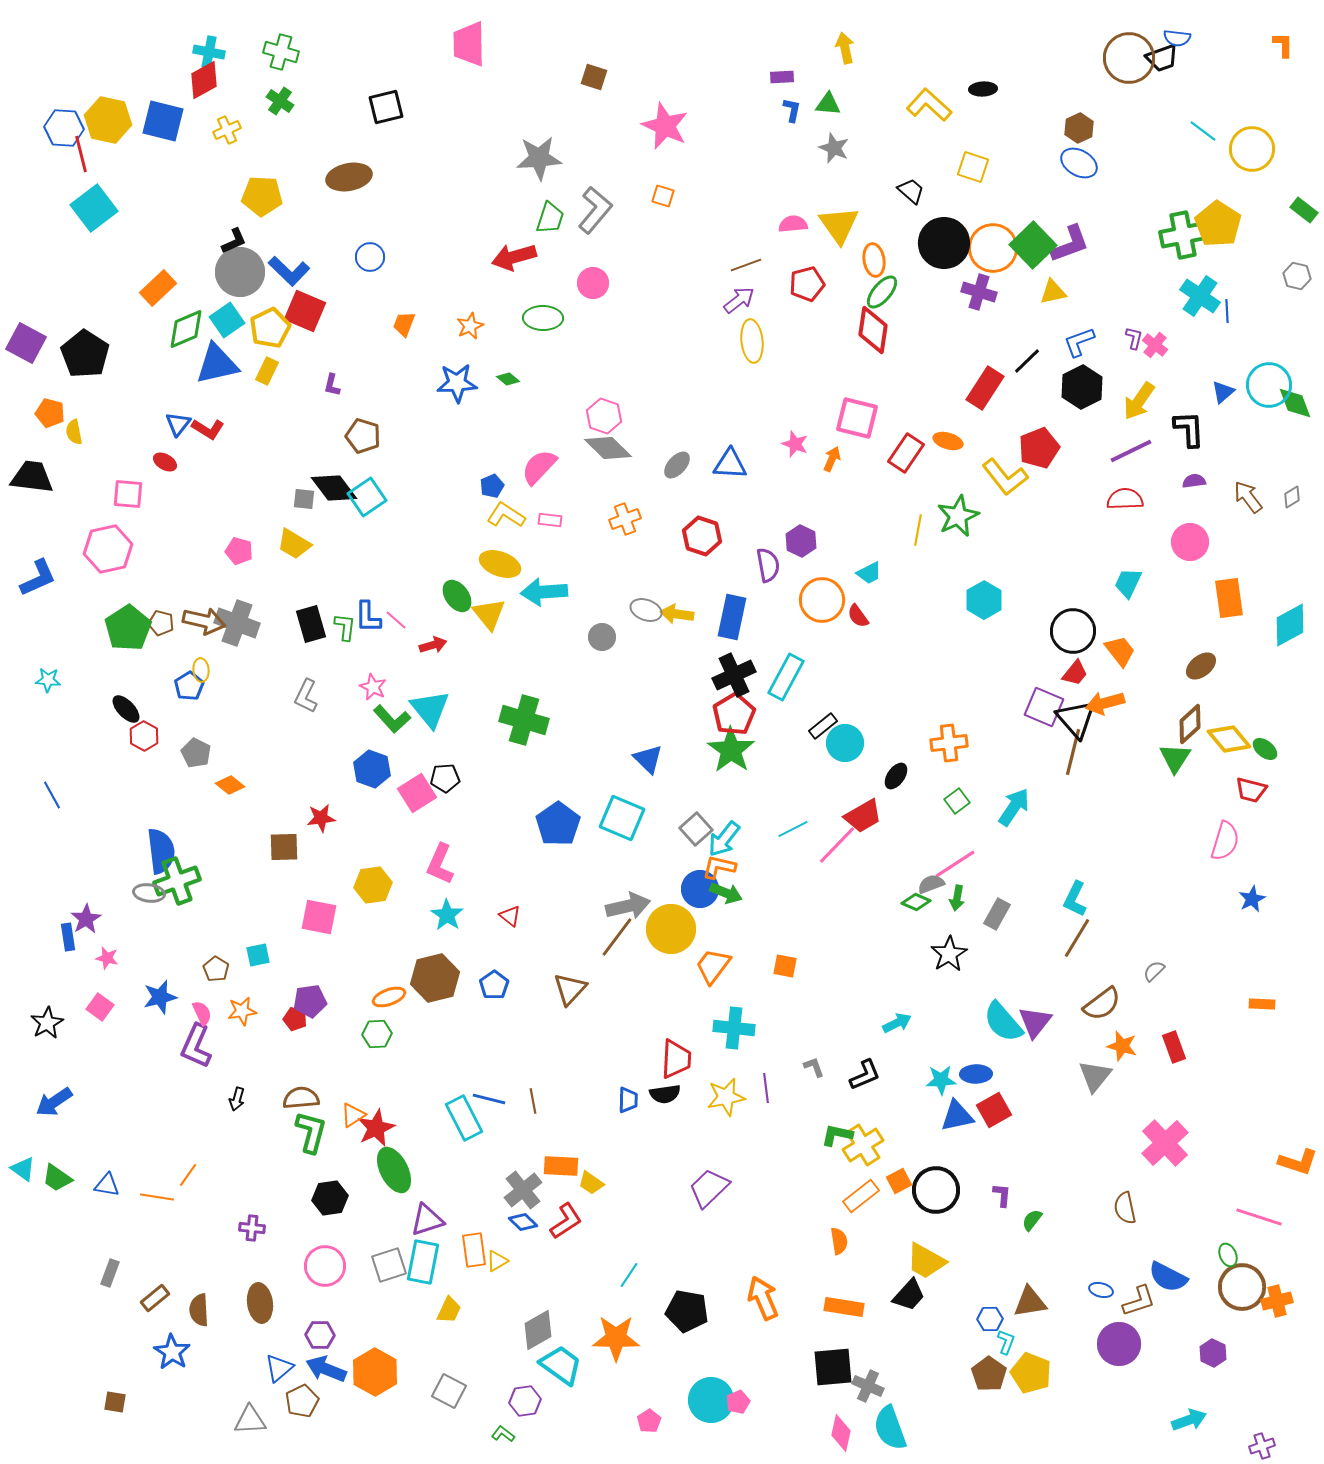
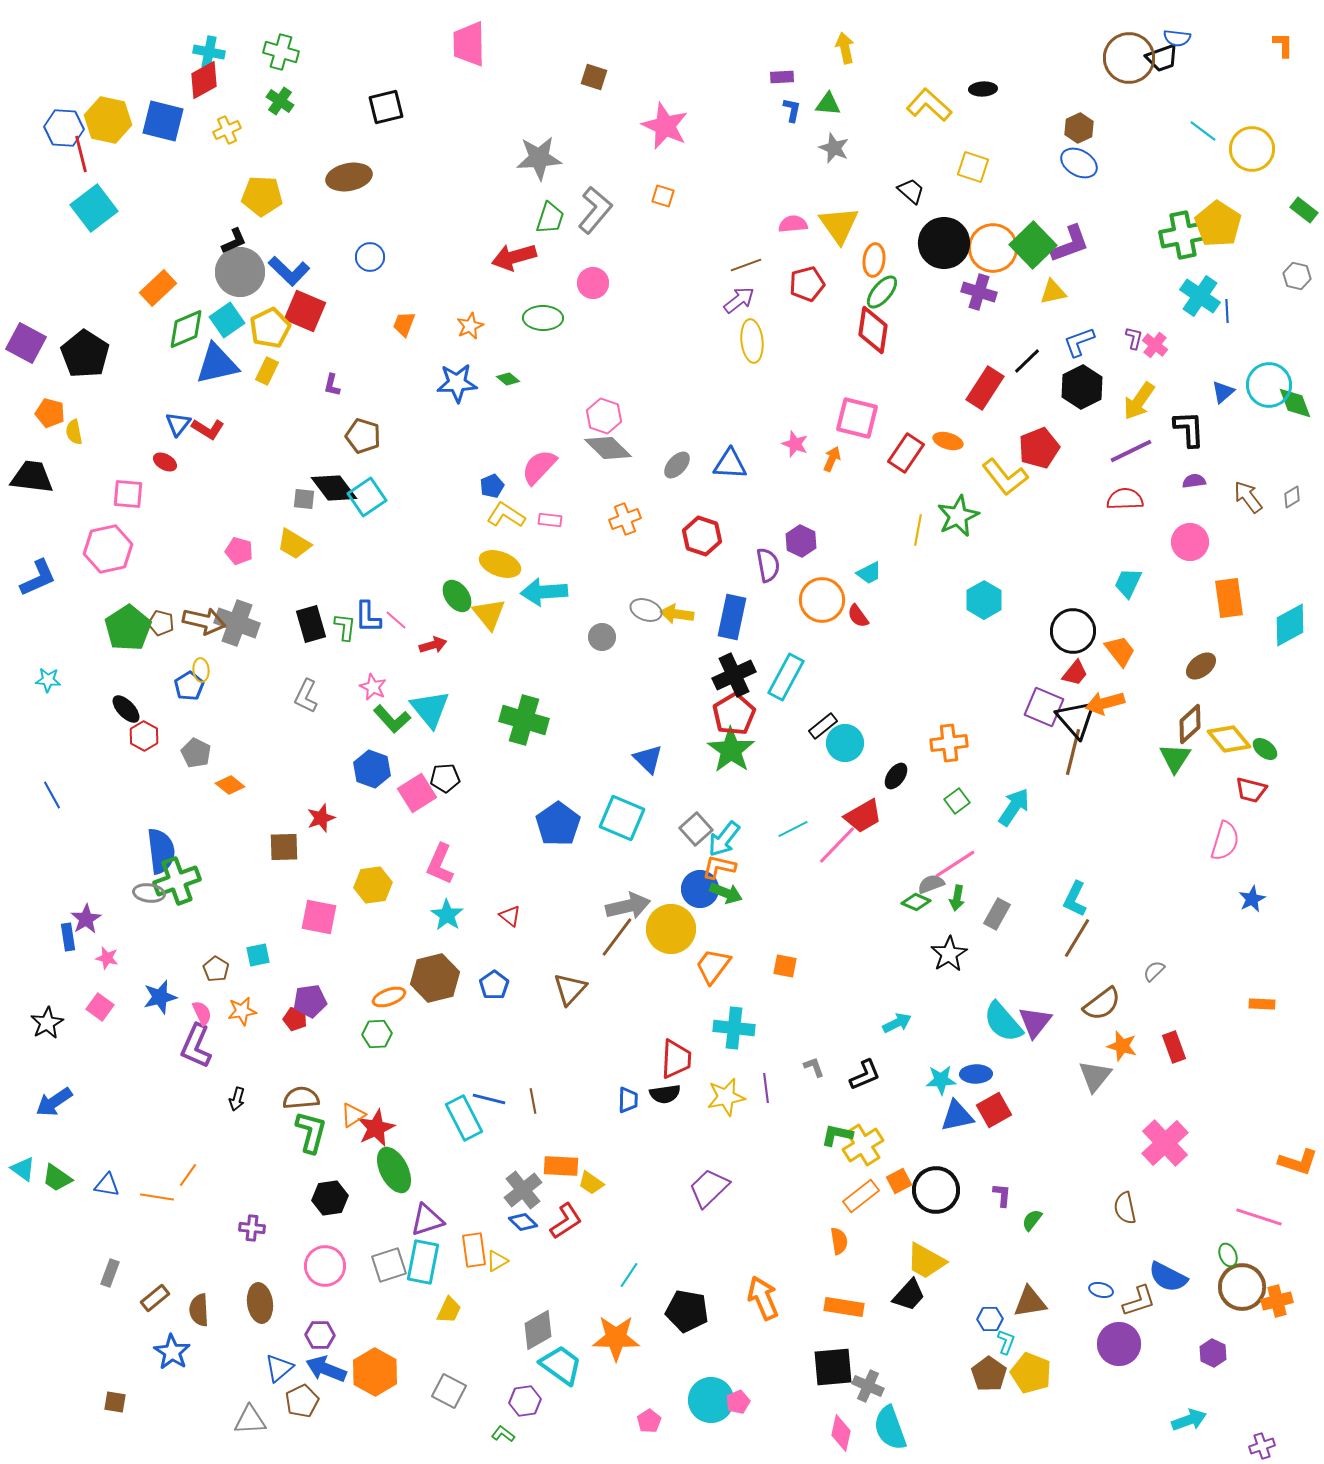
orange ellipse at (874, 260): rotated 16 degrees clockwise
red star at (321, 818): rotated 12 degrees counterclockwise
